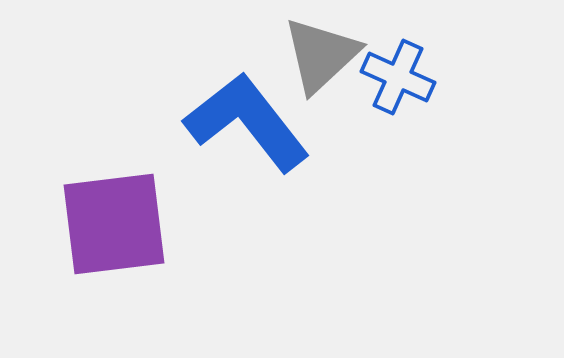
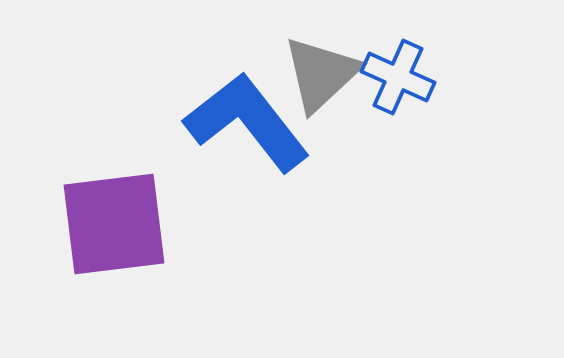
gray triangle: moved 19 px down
